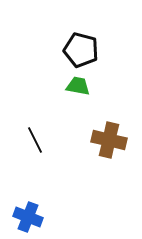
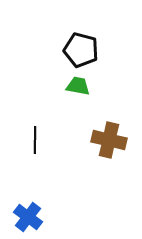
black line: rotated 28 degrees clockwise
blue cross: rotated 16 degrees clockwise
